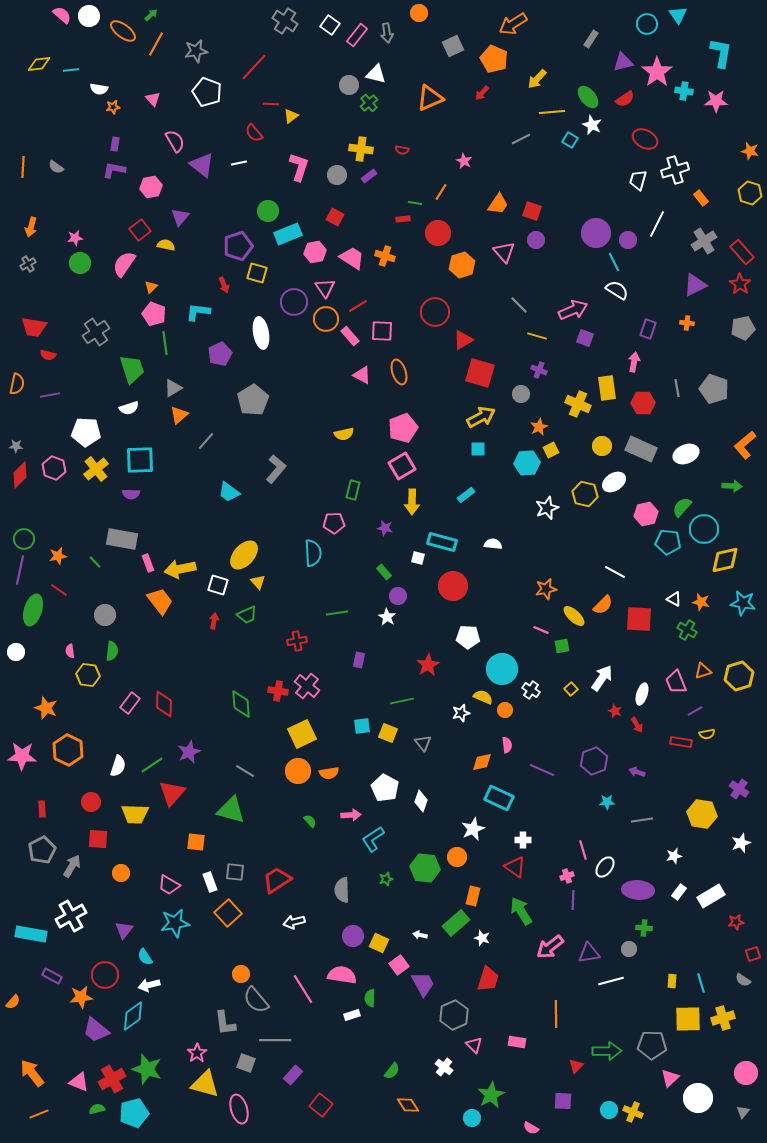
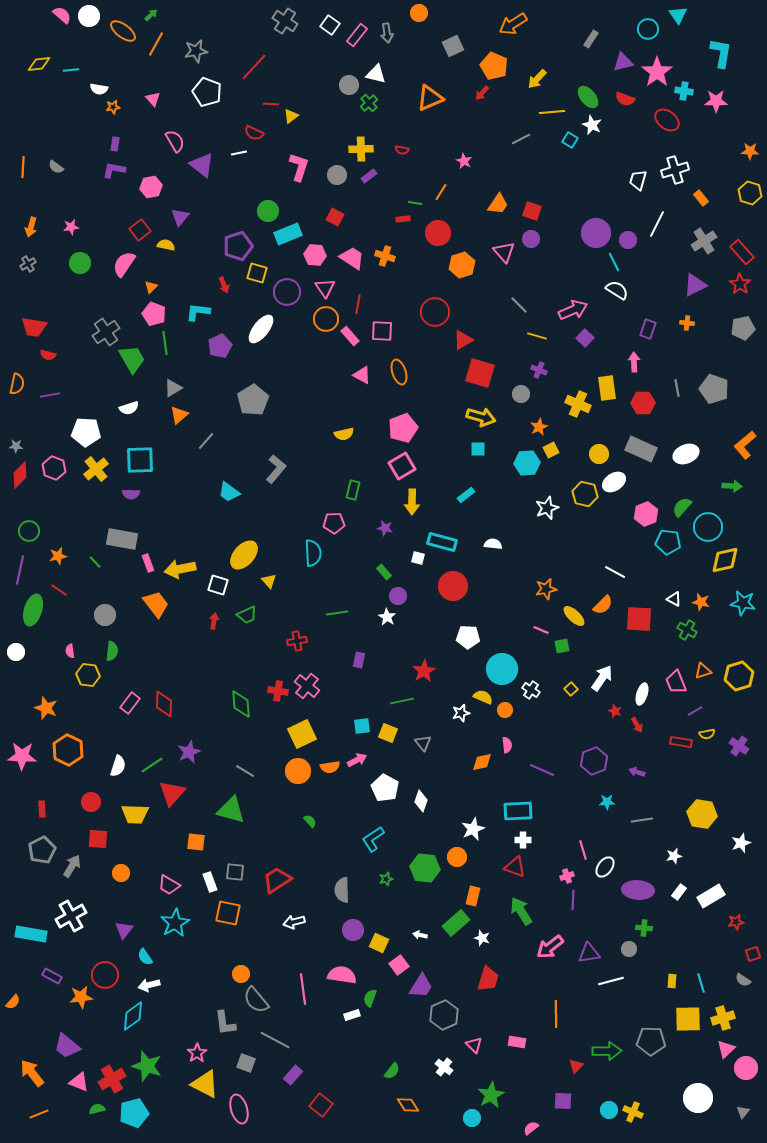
cyan circle at (647, 24): moved 1 px right, 5 px down
orange pentagon at (494, 59): moved 7 px down
red semicircle at (625, 99): rotated 54 degrees clockwise
red semicircle at (254, 133): rotated 24 degrees counterclockwise
red ellipse at (645, 139): moved 22 px right, 19 px up; rotated 10 degrees clockwise
yellow cross at (361, 149): rotated 10 degrees counterclockwise
orange star at (750, 151): rotated 12 degrees counterclockwise
white line at (239, 163): moved 10 px up
pink star at (75, 238): moved 4 px left, 11 px up
purple circle at (536, 240): moved 5 px left, 1 px up
pink hexagon at (315, 252): moved 3 px down; rotated 15 degrees clockwise
purple circle at (294, 302): moved 7 px left, 10 px up
red line at (358, 306): moved 2 px up; rotated 48 degrees counterclockwise
gray cross at (96, 332): moved 10 px right
white ellipse at (261, 333): moved 4 px up; rotated 48 degrees clockwise
purple square at (585, 338): rotated 24 degrees clockwise
purple pentagon at (220, 354): moved 8 px up
pink arrow at (634, 362): rotated 12 degrees counterclockwise
green trapezoid at (132, 369): moved 10 px up; rotated 12 degrees counterclockwise
yellow arrow at (481, 417): rotated 44 degrees clockwise
yellow circle at (602, 446): moved 3 px left, 8 px down
pink hexagon at (646, 514): rotated 10 degrees counterclockwise
cyan circle at (704, 529): moved 4 px right, 2 px up
green circle at (24, 539): moved 5 px right, 8 px up
yellow triangle at (258, 582): moved 11 px right, 1 px up
orange trapezoid at (160, 601): moved 4 px left, 3 px down
red star at (428, 665): moved 4 px left, 6 px down
orange semicircle at (329, 773): moved 1 px right, 6 px up
purple cross at (739, 789): moved 43 px up
cyan rectangle at (499, 798): moved 19 px right, 13 px down; rotated 28 degrees counterclockwise
pink arrow at (351, 815): moved 6 px right, 55 px up; rotated 24 degrees counterclockwise
red triangle at (515, 867): rotated 15 degrees counterclockwise
orange square at (228, 913): rotated 36 degrees counterclockwise
cyan star at (175, 923): rotated 20 degrees counterclockwise
purple circle at (353, 936): moved 6 px up
purple trapezoid at (423, 984): moved 2 px left, 2 px down; rotated 60 degrees clockwise
pink line at (303, 989): rotated 24 degrees clockwise
green semicircle at (370, 998): rotated 18 degrees clockwise
gray hexagon at (454, 1015): moved 10 px left
purple trapezoid at (96, 1030): moved 29 px left, 16 px down
gray line at (275, 1040): rotated 28 degrees clockwise
gray pentagon at (652, 1045): moved 1 px left, 4 px up
green star at (147, 1069): moved 3 px up
pink circle at (746, 1073): moved 5 px up
pink triangle at (670, 1078): moved 56 px right, 29 px up
yellow triangle at (205, 1084): rotated 12 degrees clockwise
pink semicircle at (531, 1128): rotated 112 degrees clockwise
